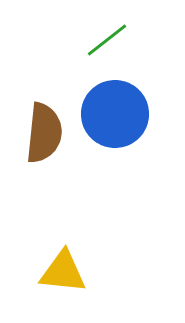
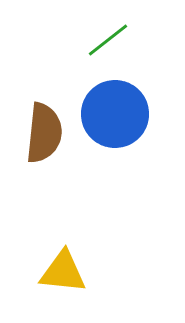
green line: moved 1 px right
